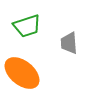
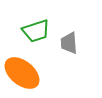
green trapezoid: moved 9 px right, 5 px down
